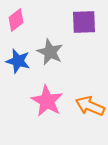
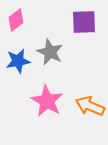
blue star: rotated 25 degrees counterclockwise
